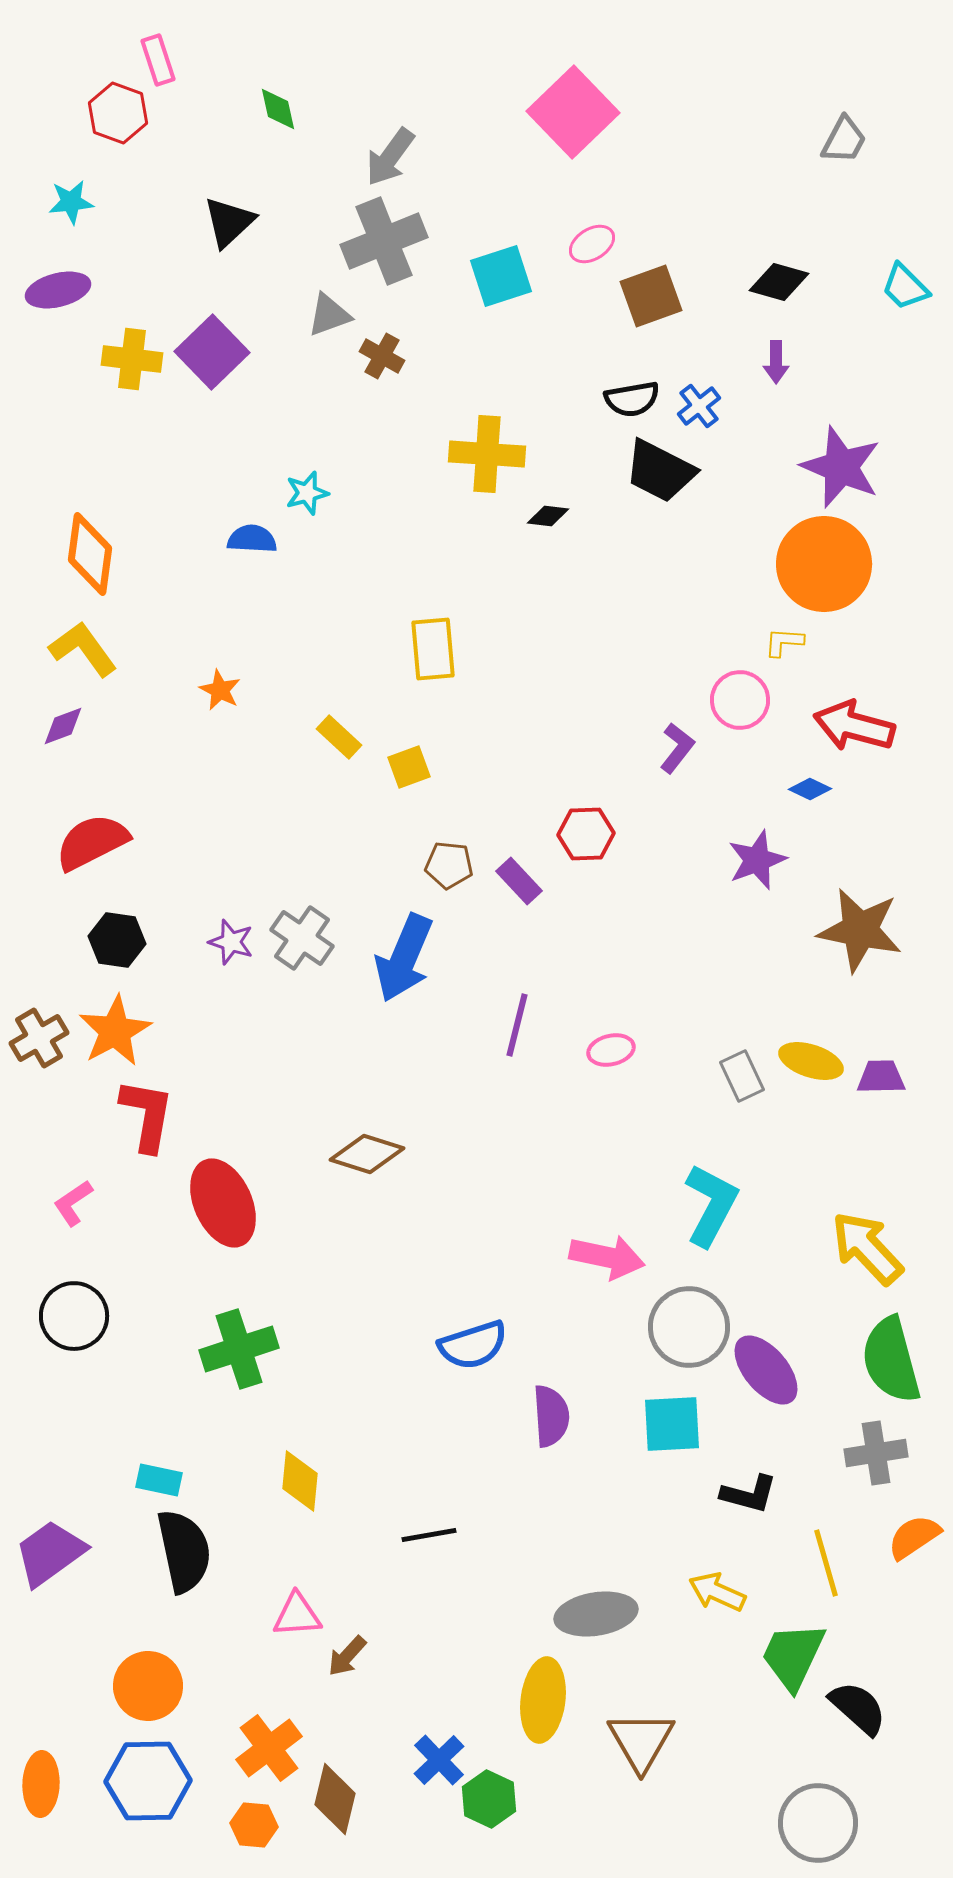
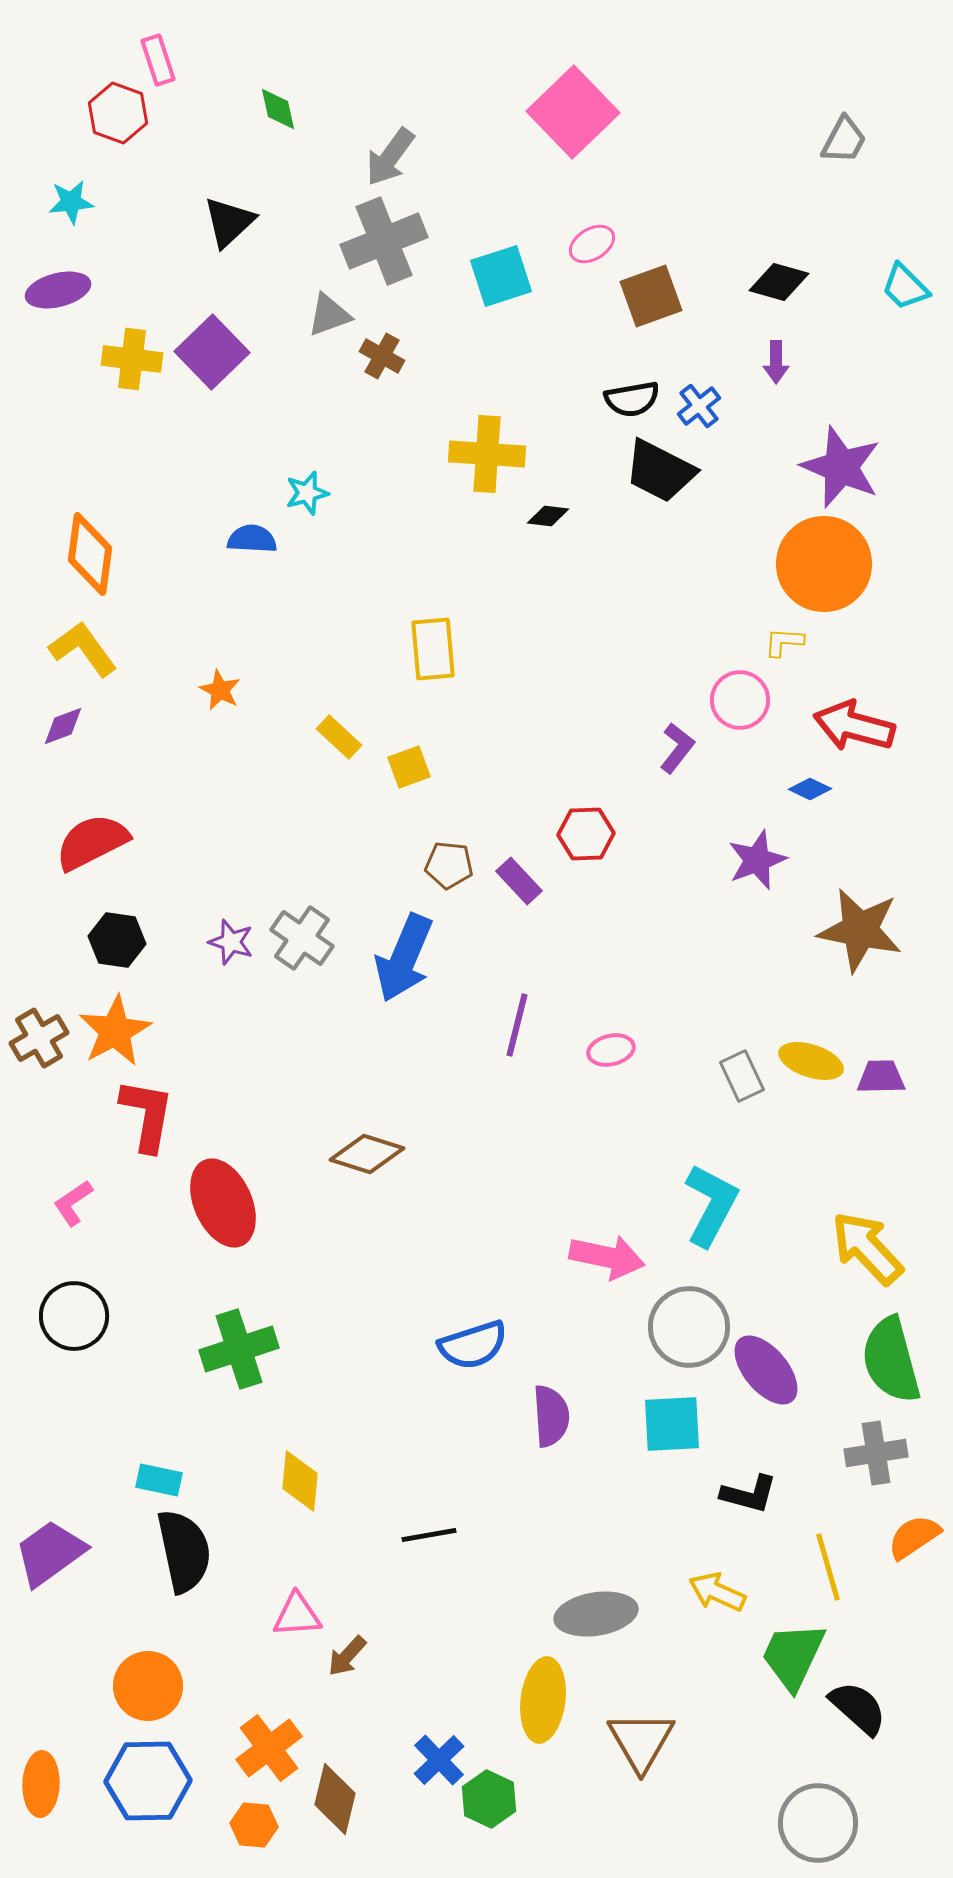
yellow line at (826, 1563): moved 2 px right, 4 px down
